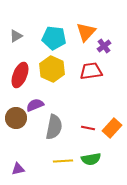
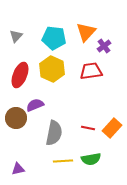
gray triangle: rotated 16 degrees counterclockwise
gray semicircle: moved 6 px down
